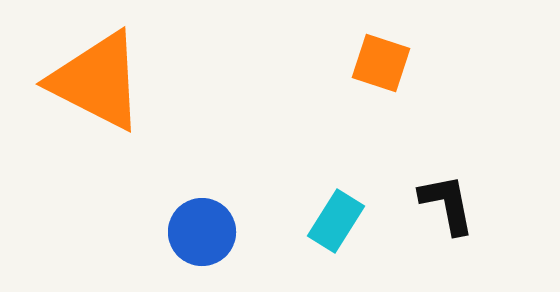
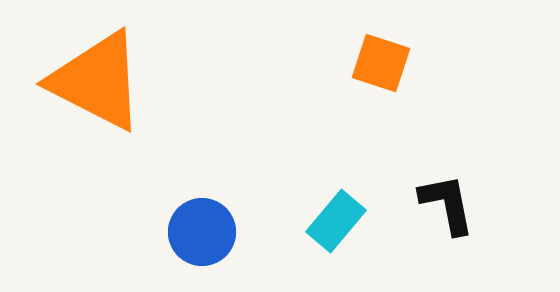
cyan rectangle: rotated 8 degrees clockwise
